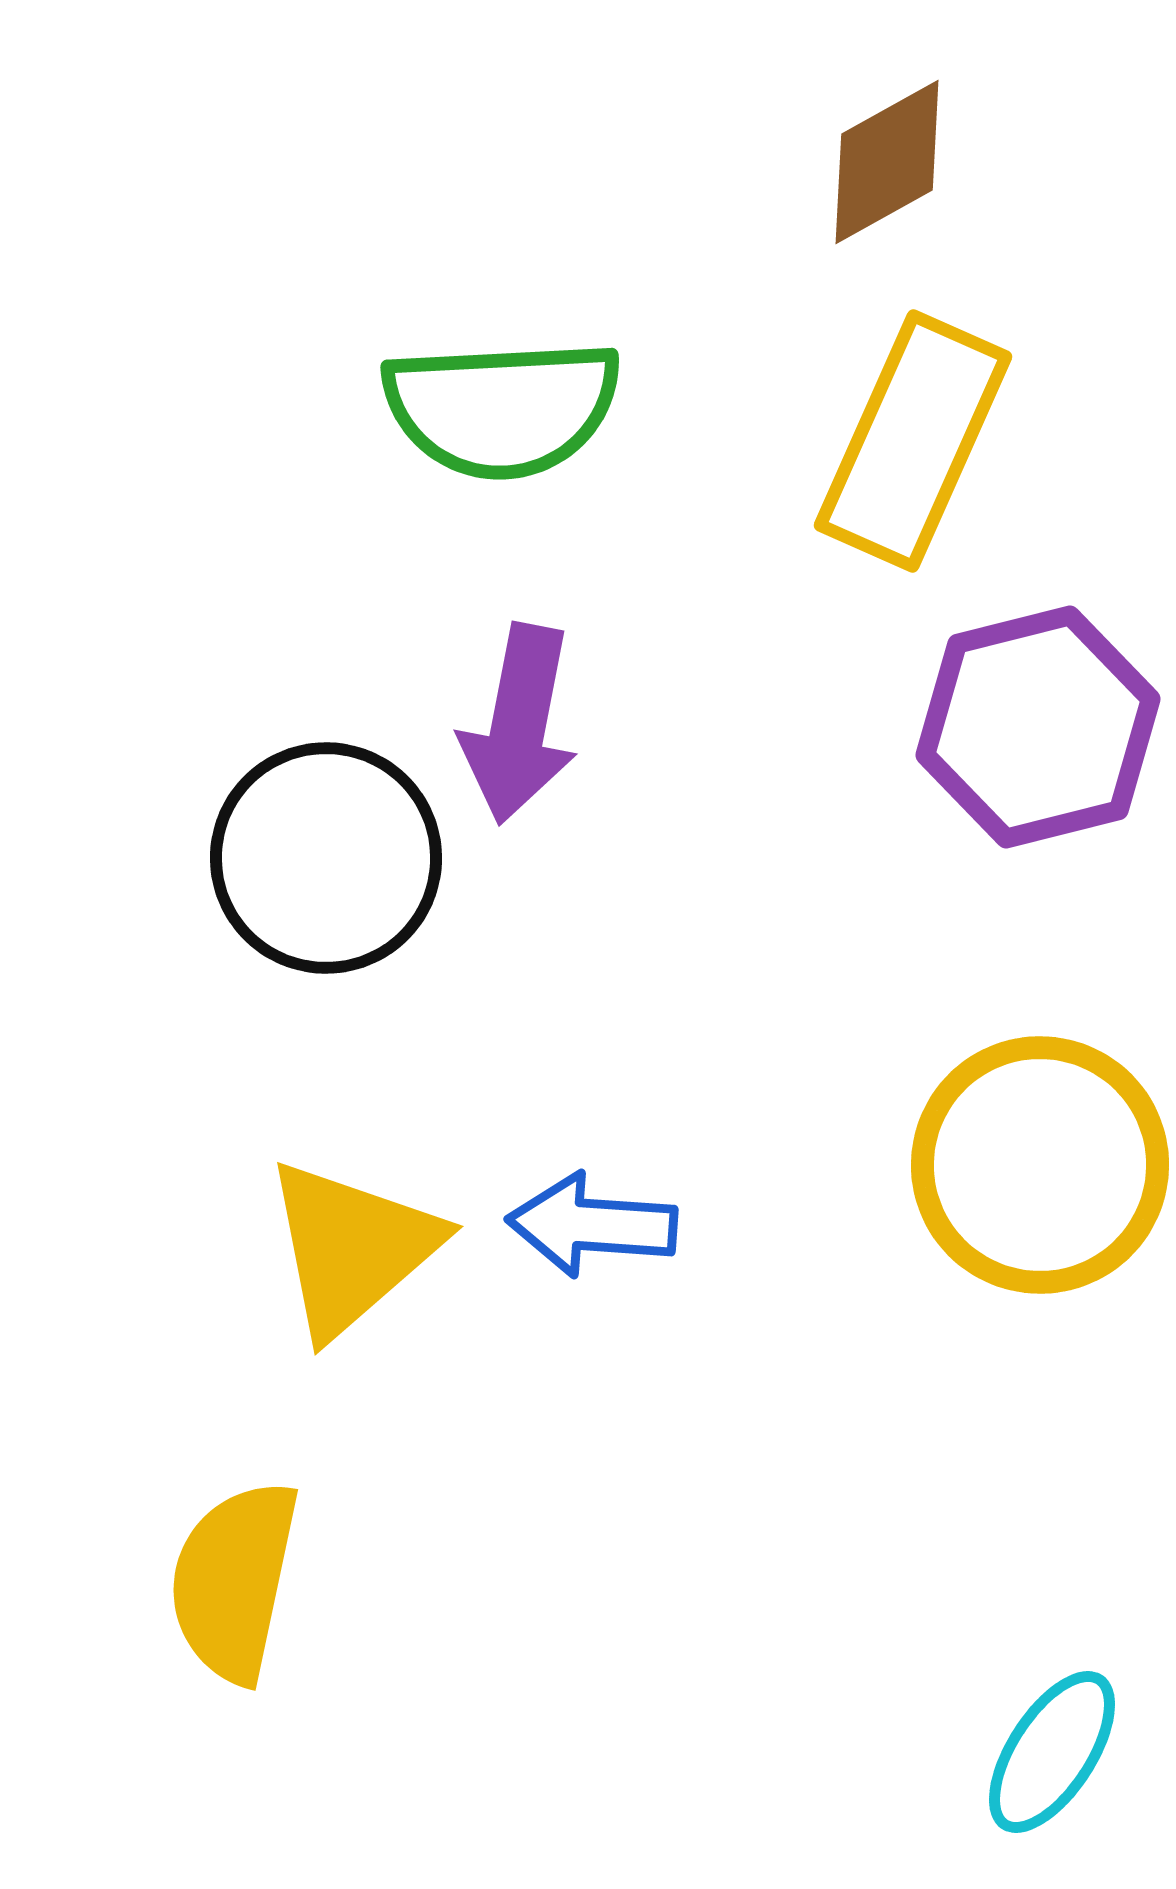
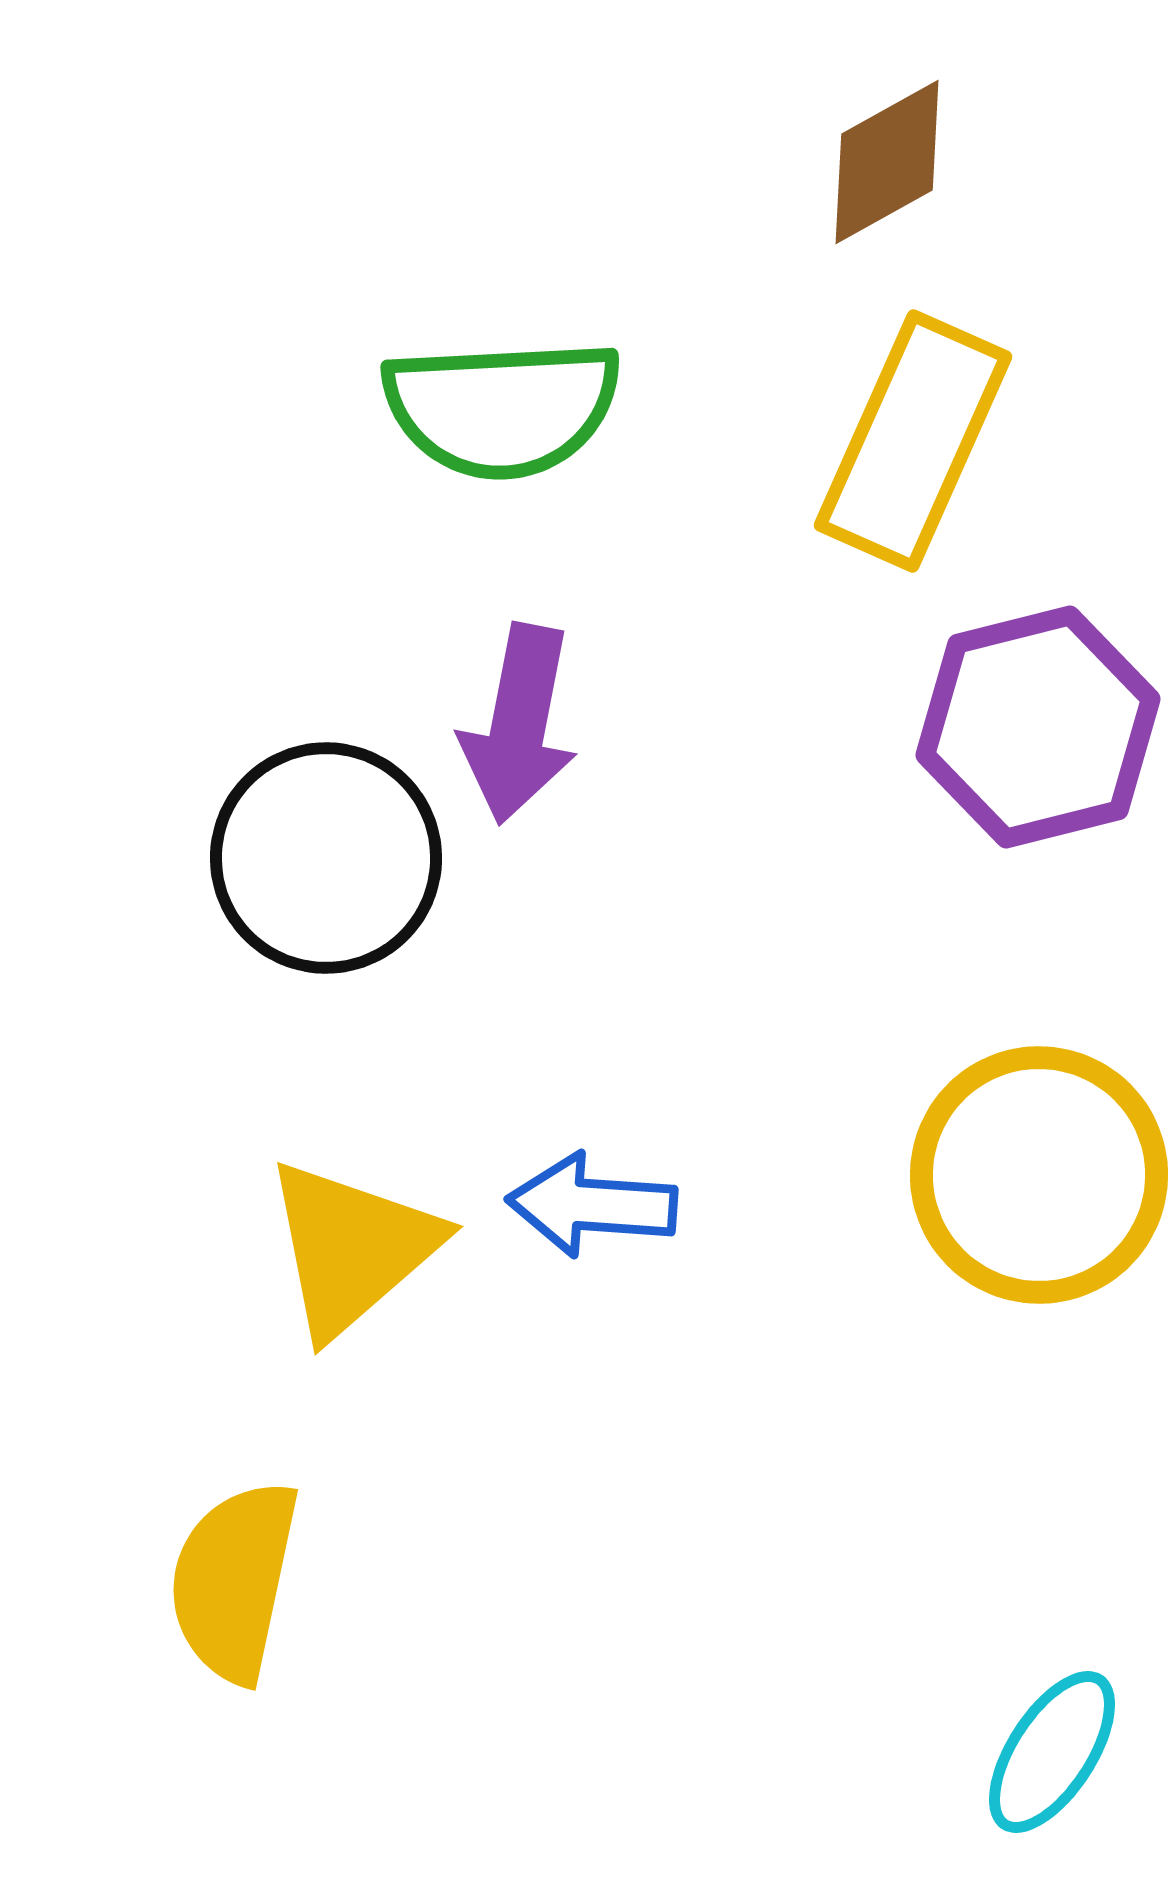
yellow circle: moved 1 px left, 10 px down
blue arrow: moved 20 px up
